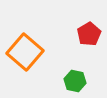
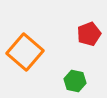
red pentagon: rotated 10 degrees clockwise
